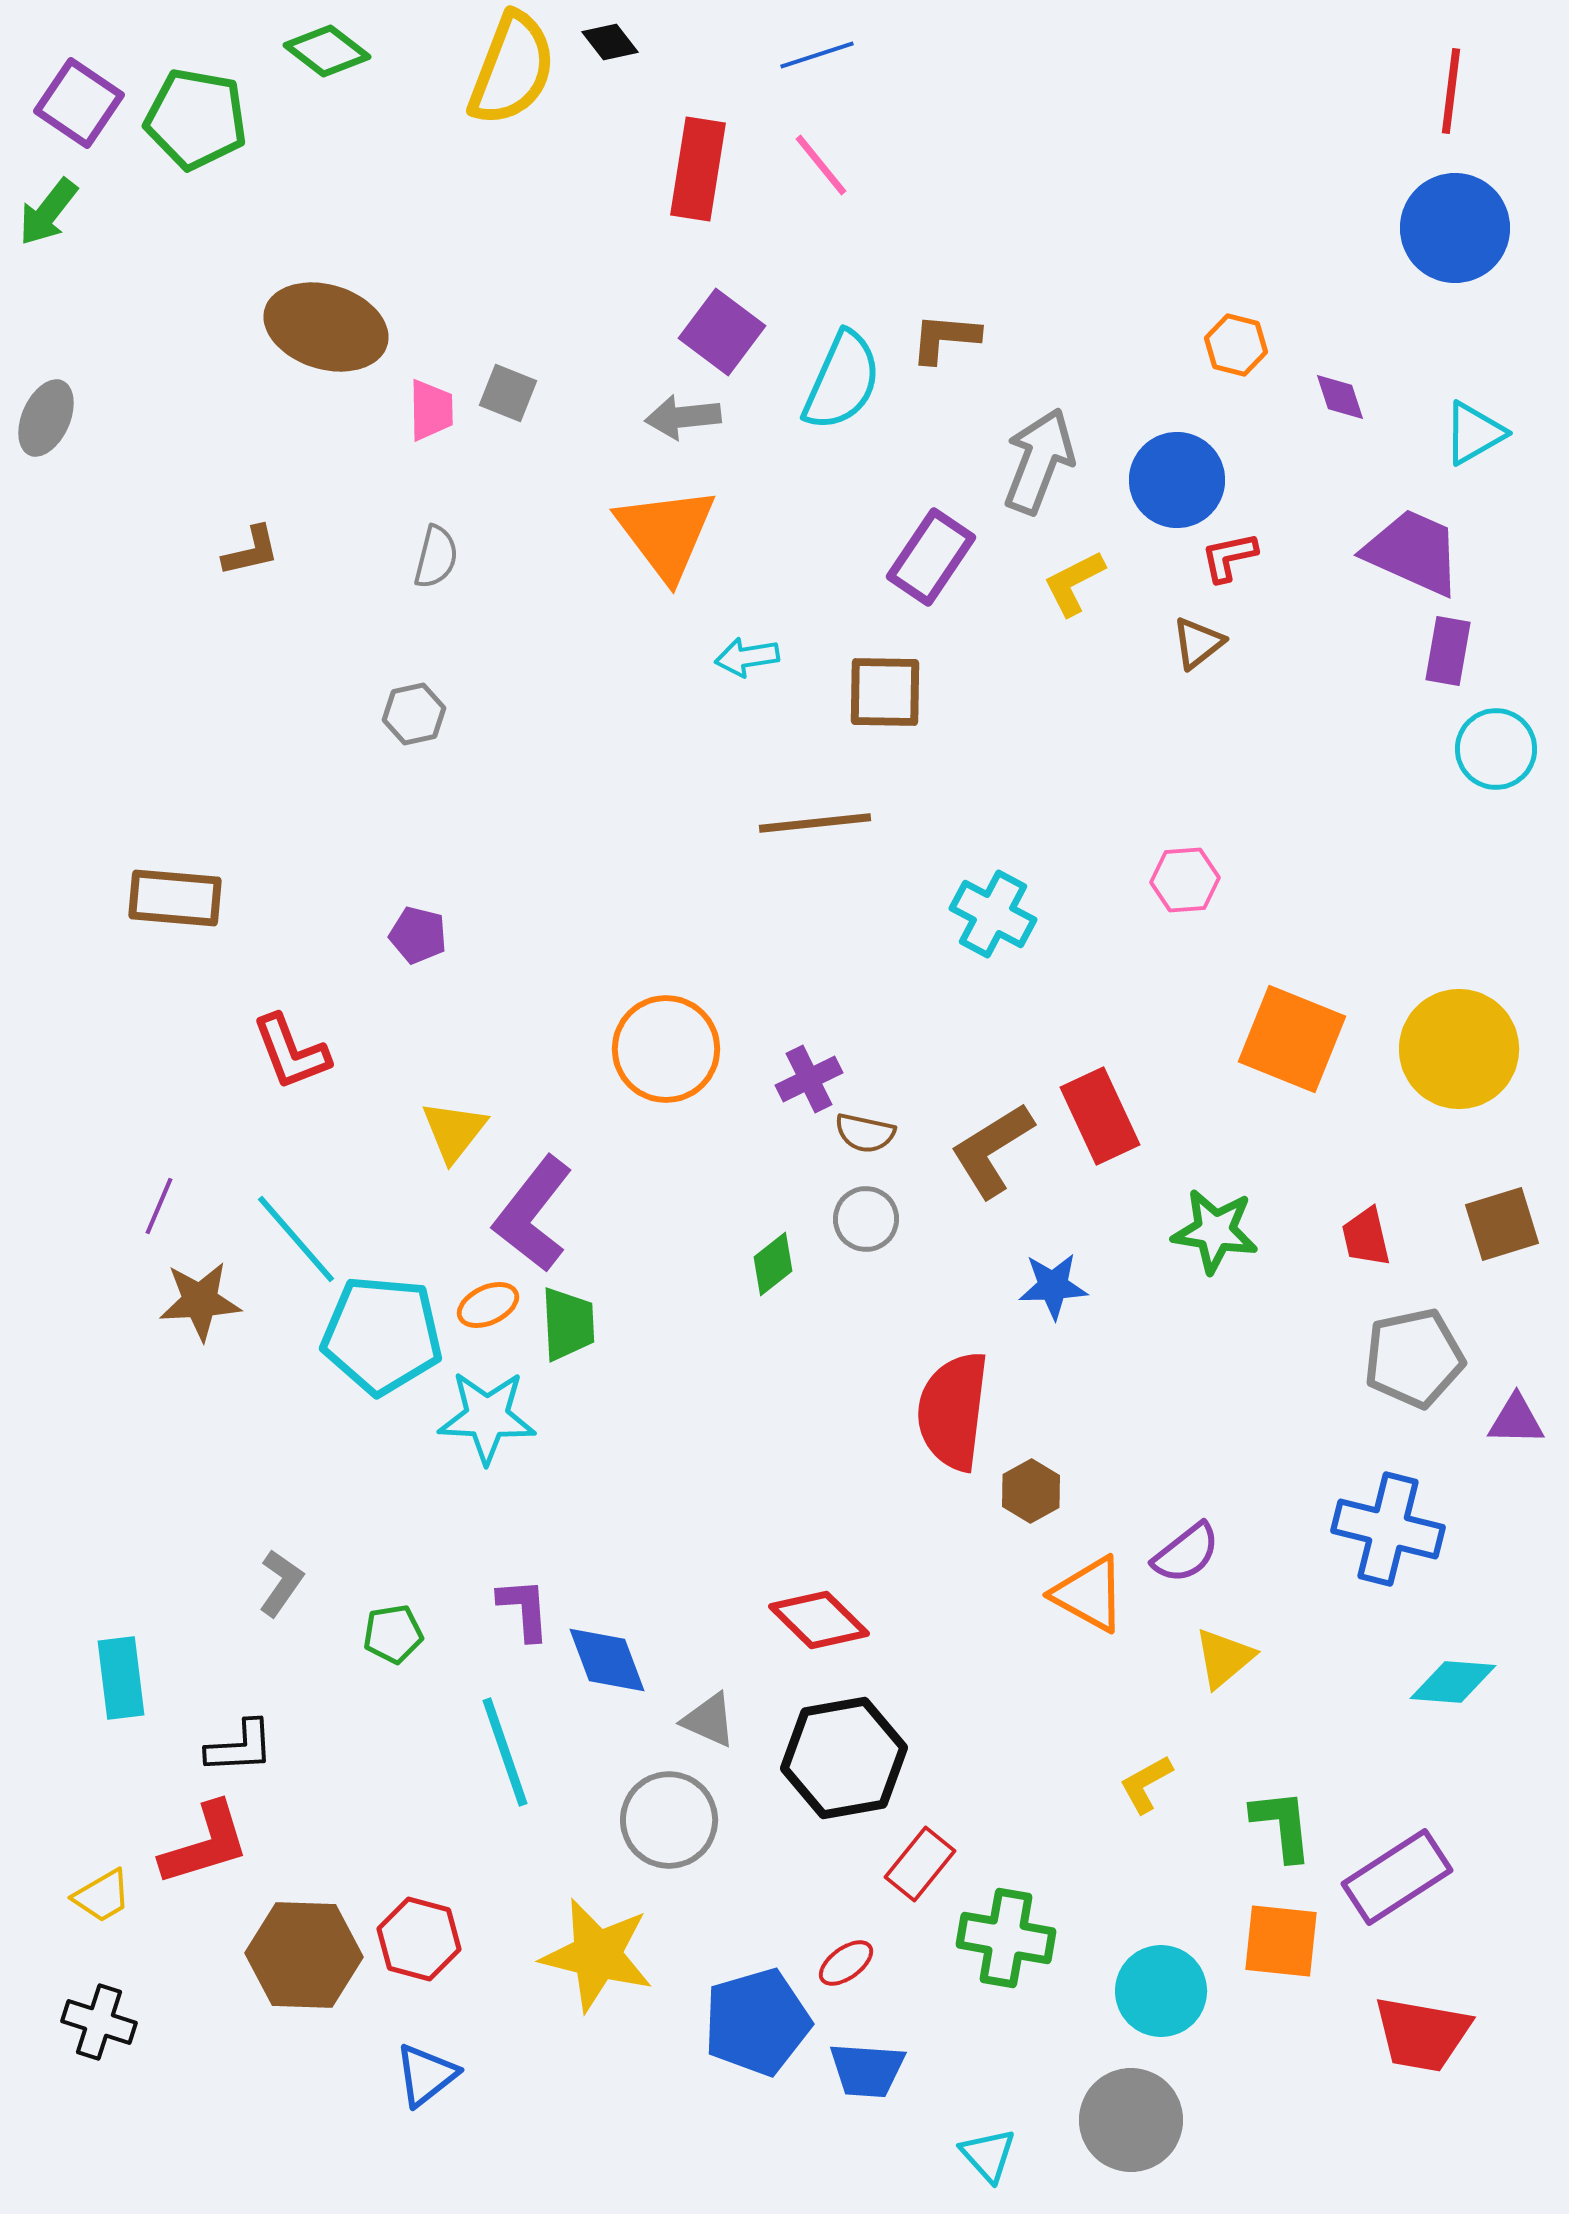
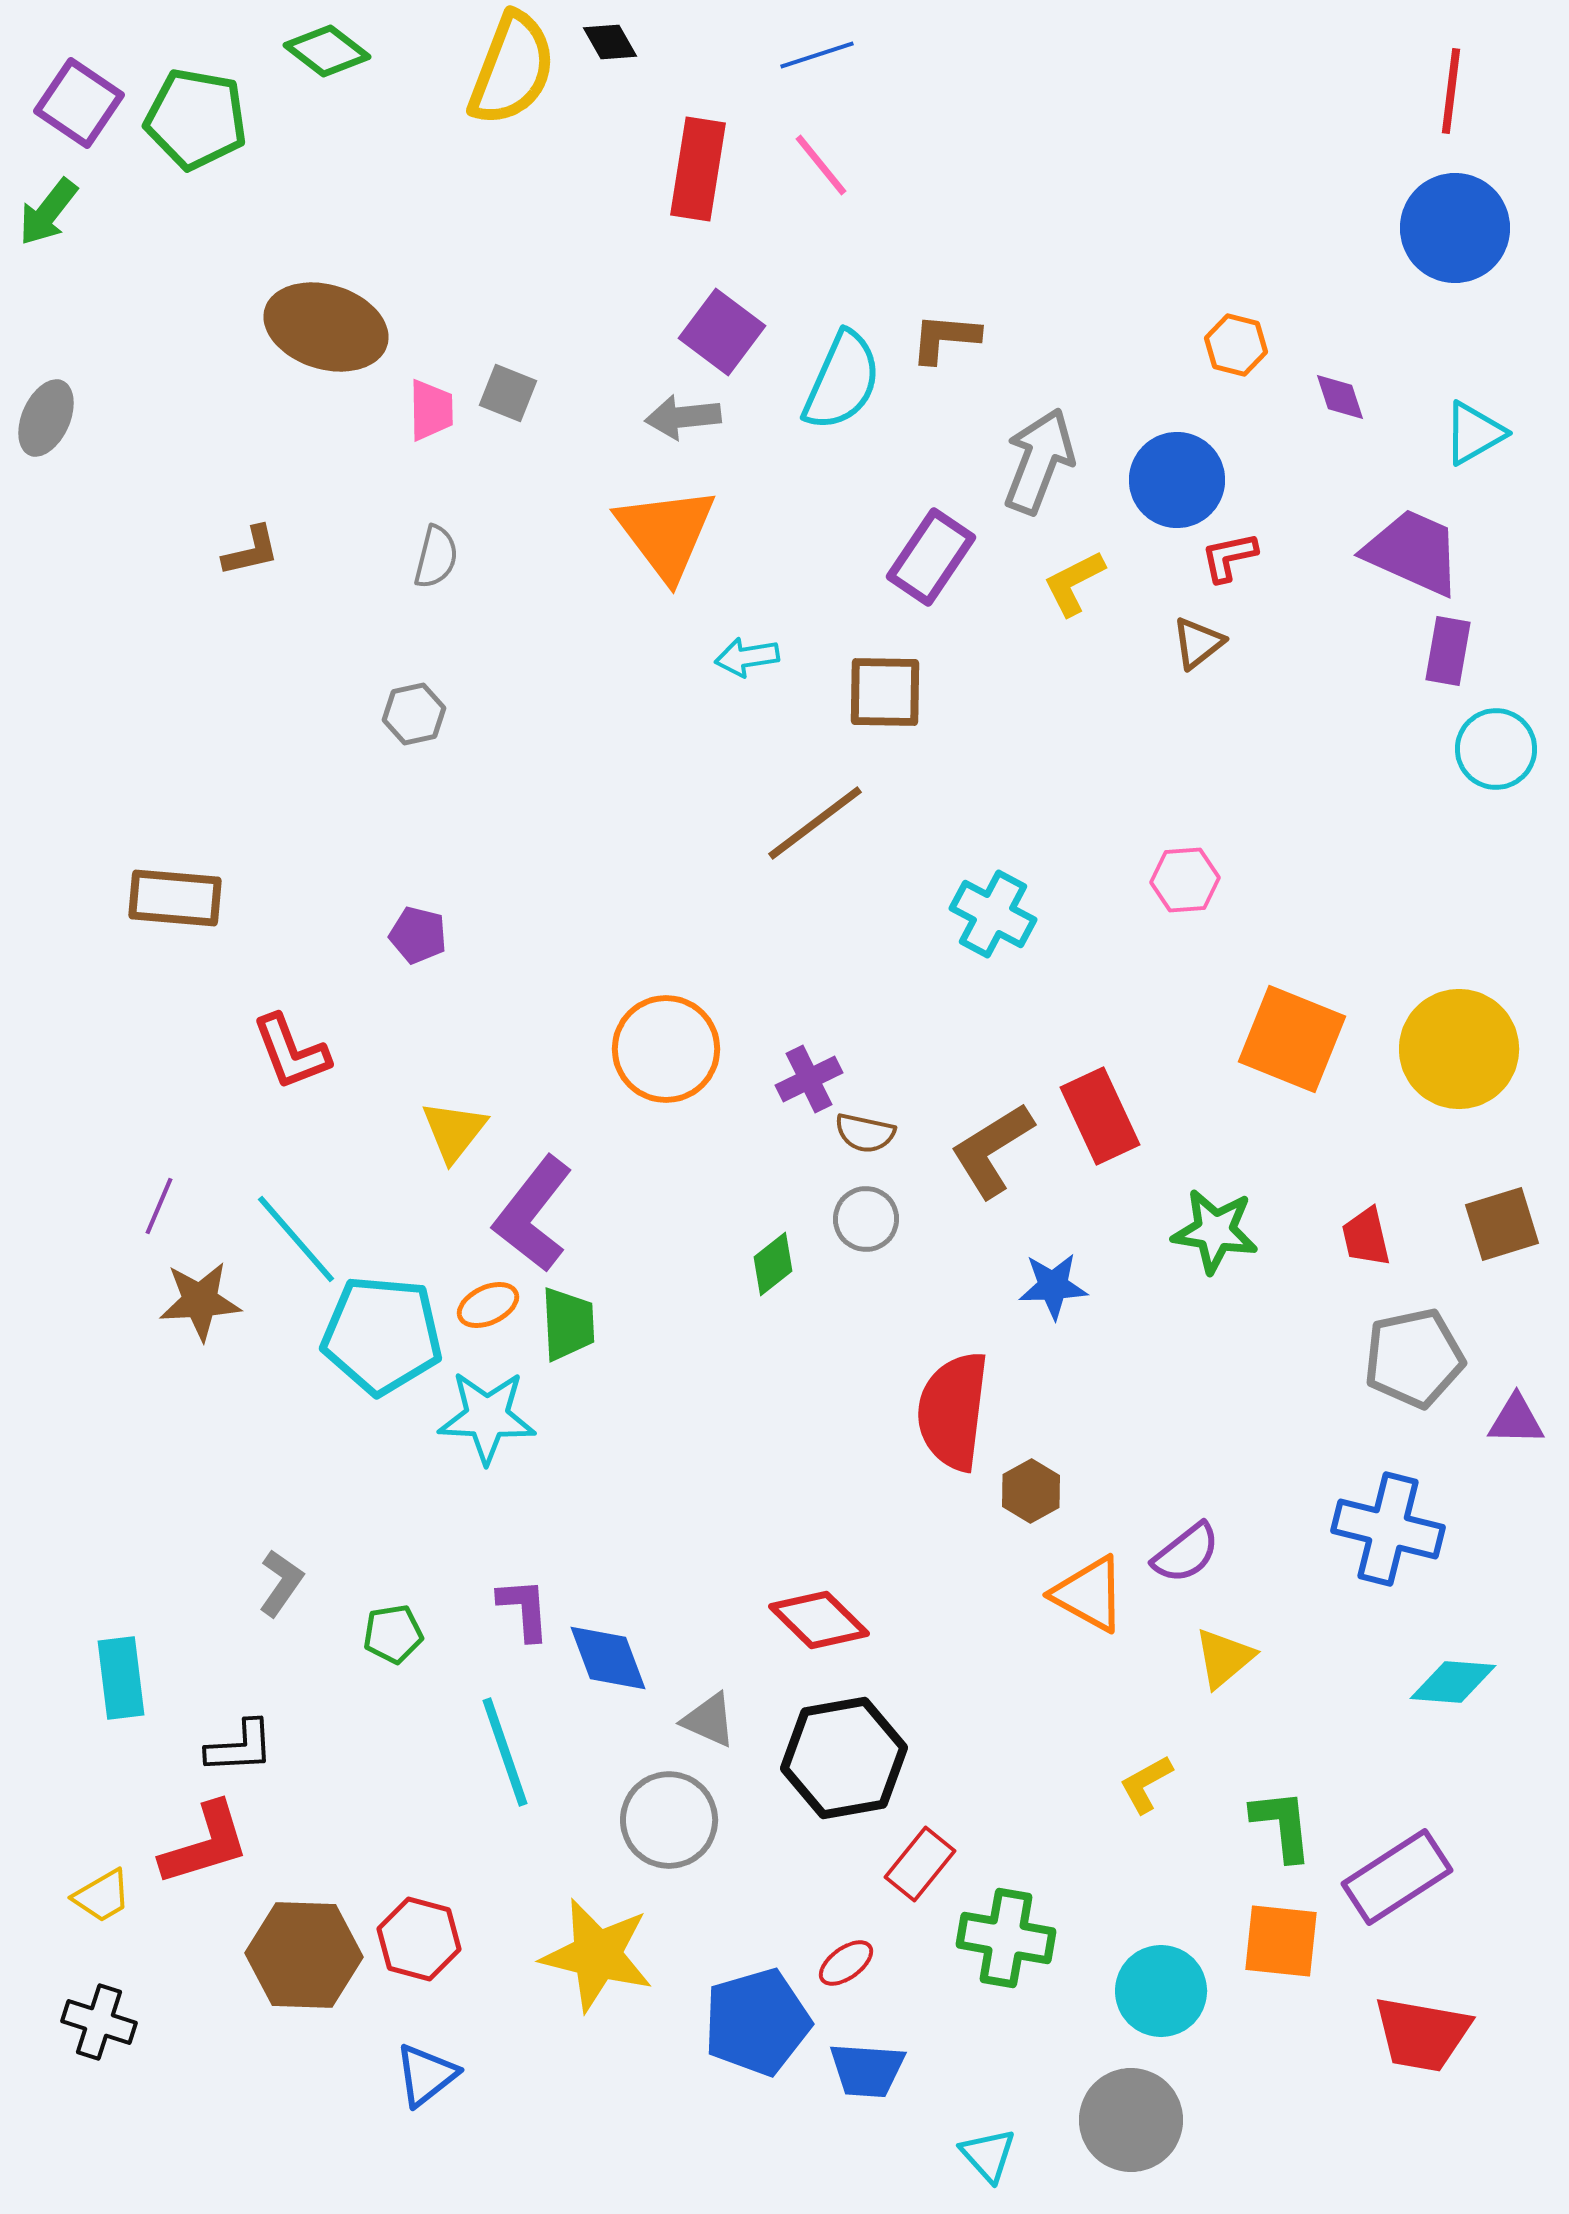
black diamond at (610, 42): rotated 8 degrees clockwise
brown line at (815, 823): rotated 31 degrees counterclockwise
blue diamond at (607, 1660): moved 1 px right, 2 px up
